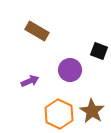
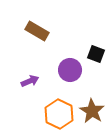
black square: moved 3 px left, 3 px down
